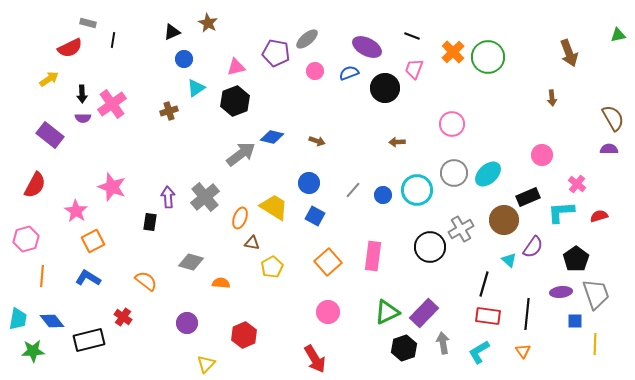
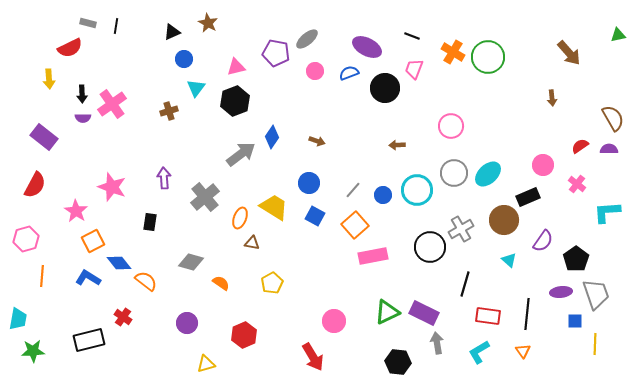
black line at (113, 40): moved 3 px right, 14 px up
orange cross at (453, 52): rotated 15 degrees counterclockwise
brown arrow at (569, 53): rotated 20 degrees counterclockwise
yellow arrow at (49, 79): rotated 120 degrees clockwise
cyan triangle at (196, 88): rotated 18 degrees counterclockwise
pink circle at (452, 124): moved 1 px left, 2 px down
purple rectangle at (50, 135): moved 6 px left, 2 px down
blue diamond at (272, 137): rotated 70 degrees counterclockwise
brown arrow at (397, 142): moved 3 px down
pink circle at (542, 155): moved 1 px right, 10 px down
purple arrow at (168, 197): moved 4 px left, 19 px up
cyan L-shape at (561, 212): moved 46 px right
red semicircle at (599, 216): moved 19 px left, 70 px up; rotated 18 degrees counterclockwise
purple semicircle at (533, 247): moved 10 px right, 6 px up
pink rectangle at (373, 256): rotated 72 degrees clockwise
orange square at (328, 262): moved 27 px right, 37 px up
yellow pentagon at (272, 267): moved 16 px down
orange semicircle at (221, 283): rotated 30 degrees clockwise
black line at (484, 284): moved 19 px left
pink circle at (328, 312): moved 6 px right, 9 px down
purple rectangle at (424, 313): rotated 72 degrees clockwise
blue diamond at (52, 321): moved 67 px right, 58 px up
gray arrow at (443, 343): moved 6 px left
black hexagon at (404, 348): moved 6 px left, 14 px down; rotated 25 degrees clockwise
red arrow at (315, 359): moved 2 px left, 2 px up
yellow triangle at (206, 364): rotated 30 degrees clockwise
